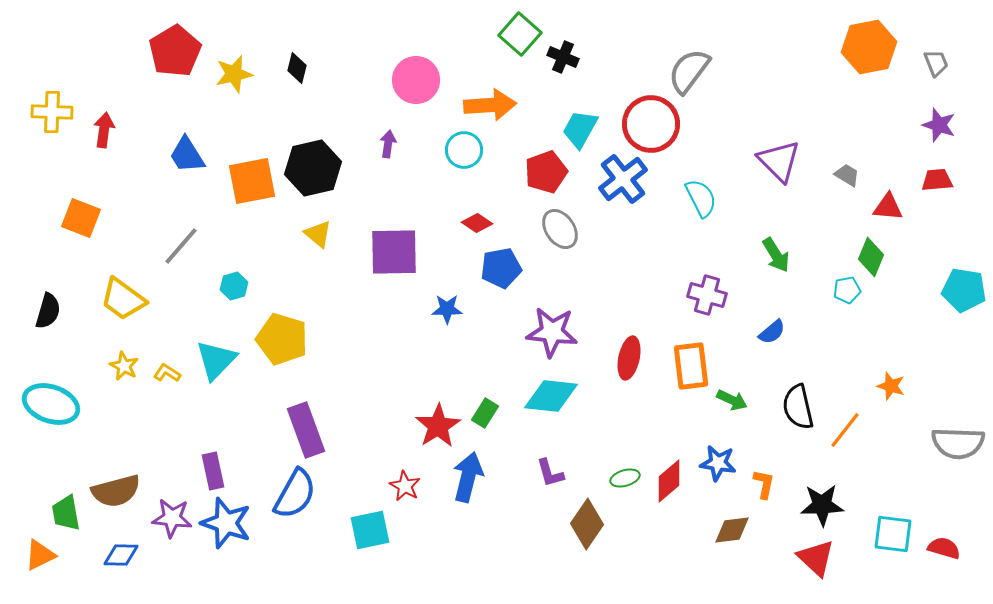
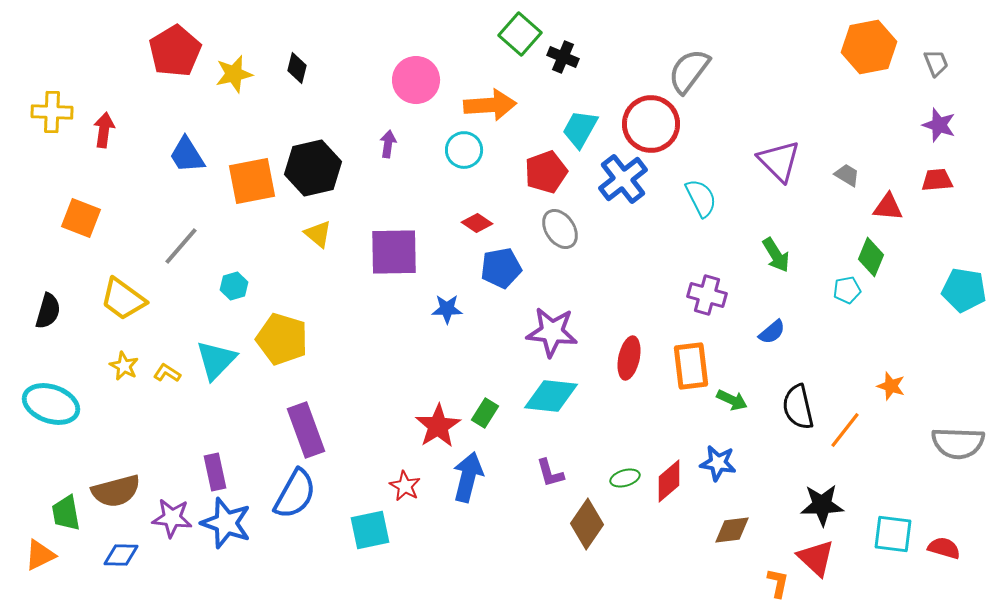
purple rectangle at (213, 471): moved 2 px right, 1 px down
orange L-shape at (764, 484): moved 14 px right, 99 px down
